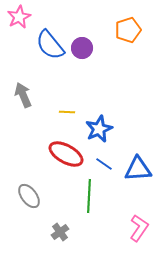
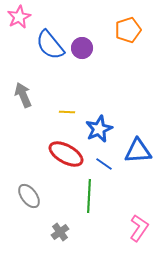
blue triangle: moved 18 px up
